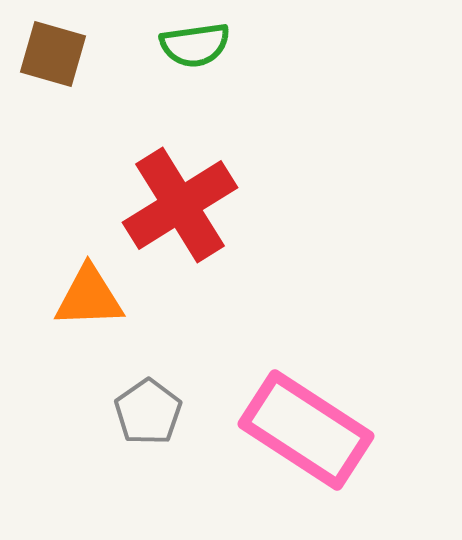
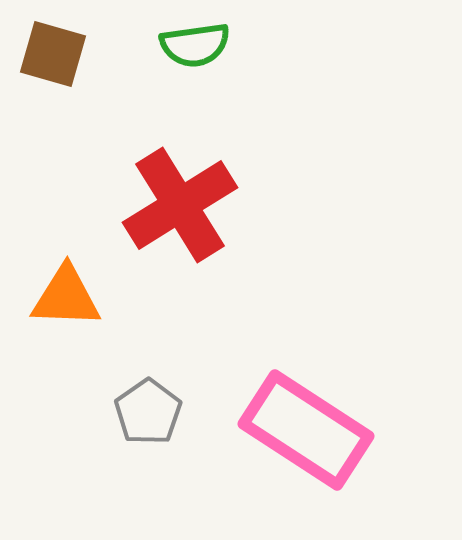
orange triangle: moved 23 px left; rotated 4 degrees clockwise
